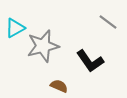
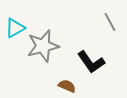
gray line: moved 2 px right; rotated 24 degrees clockwise
black L-shape: moved 1 px right, 1 px down
brown semicircle: moved 8 px right
